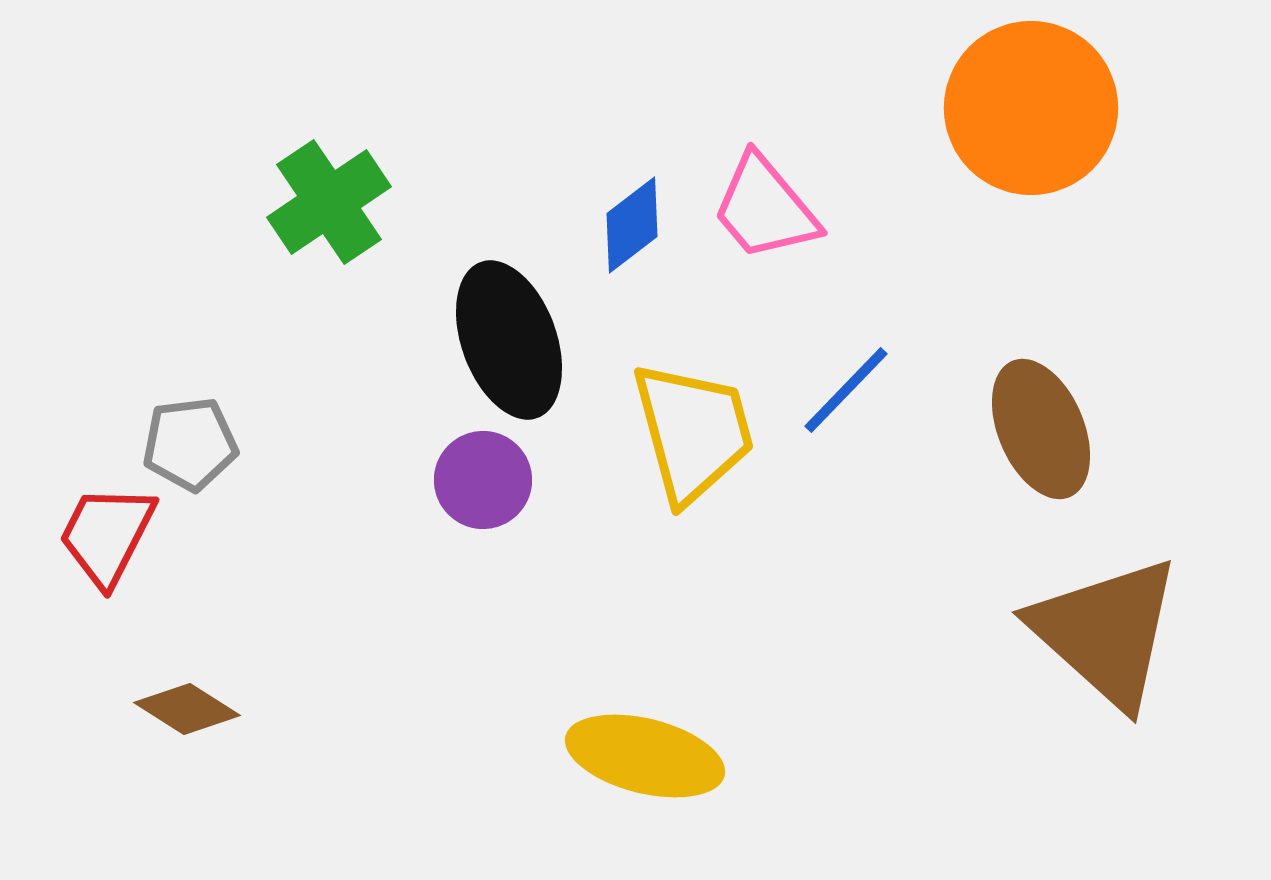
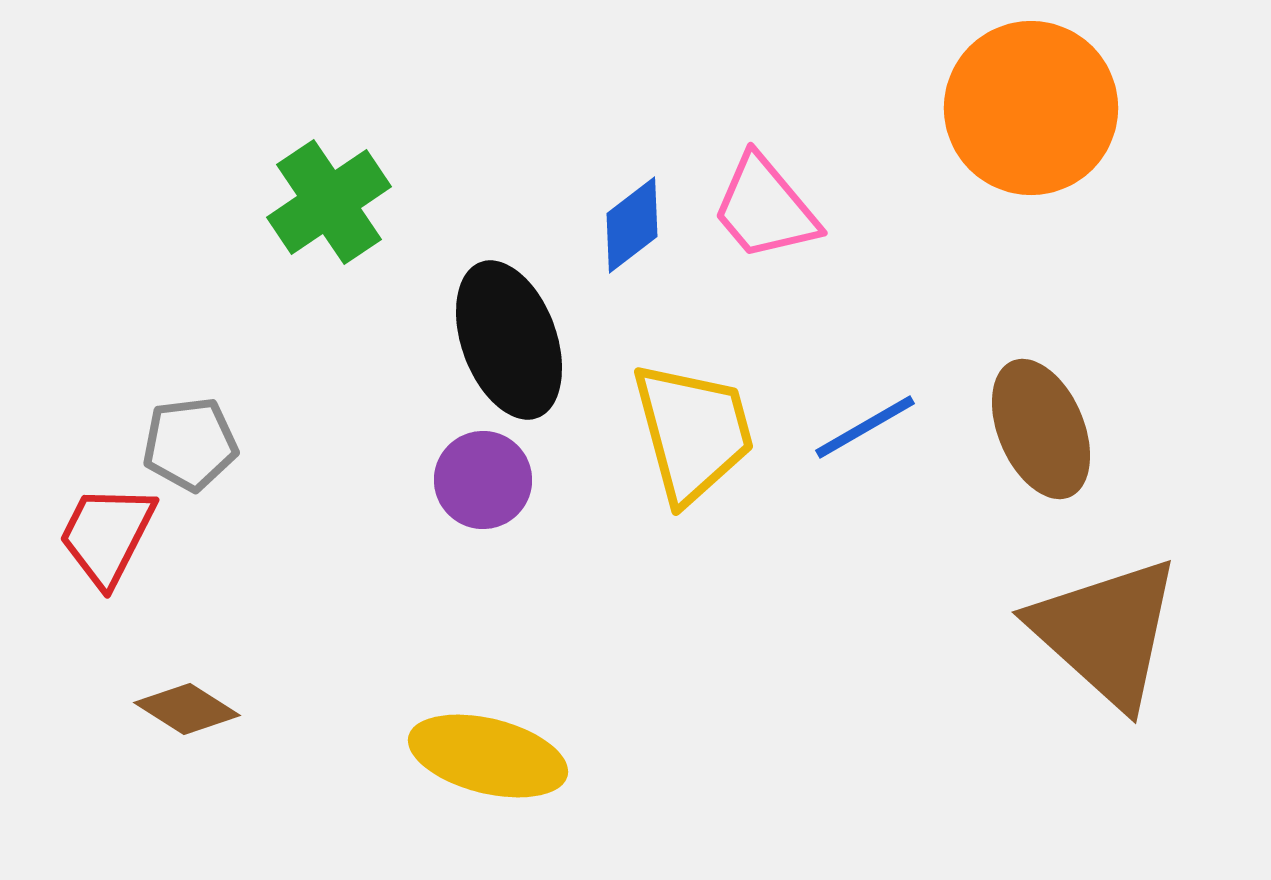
blue line: moved 19 px right, 37 px down; rotated 16 degrees clockwise
yellow ellipse: moved 157 px left
